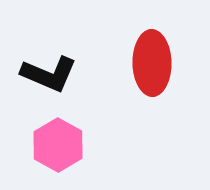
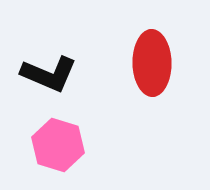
pink hexagon: rotated 12 degrees counterclockwise
